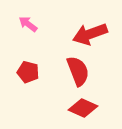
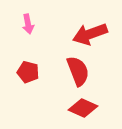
pink arrow: rotated 138 degrees counterclockwise
